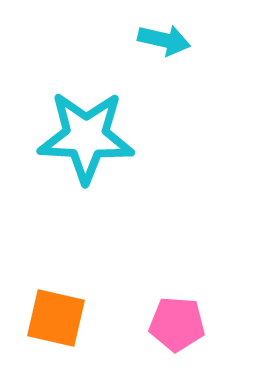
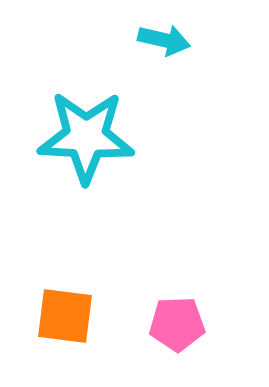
orange square: moved 9 px right, 2 px up; rotated 6 degrees counterclockwise
pink pentagon: rotated 6 degrees counterclockwise
